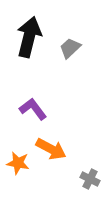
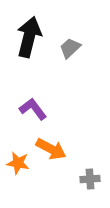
gray cross: rotated 30 degrees counterclockwise
